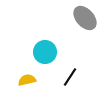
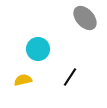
cyan circle: moved 7 px left, 3 px up
yellow semicircle: moved 4 px left
